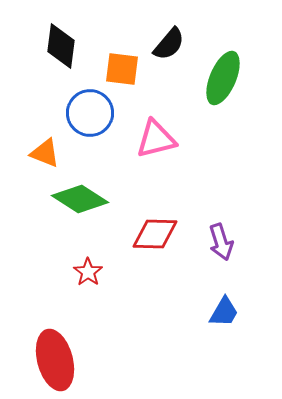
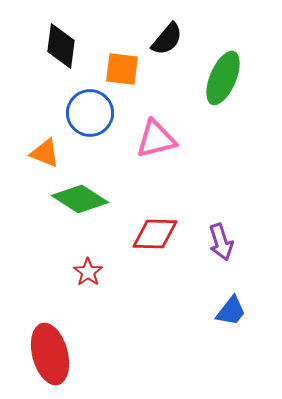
black semicircle: moved 2 px left, 5 px up
blue trapezoid: moved 7 px right, 1 px up; rotated 8 degrees clockwise
red ellipse: moved 5 px left, 6 px up
